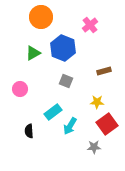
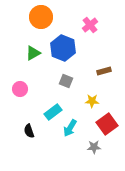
yellow star: moved 5 px left, 1 px up
cyan arrow: moved 2 px down
black semicircle: rotated 16 degrees counterclockwise
